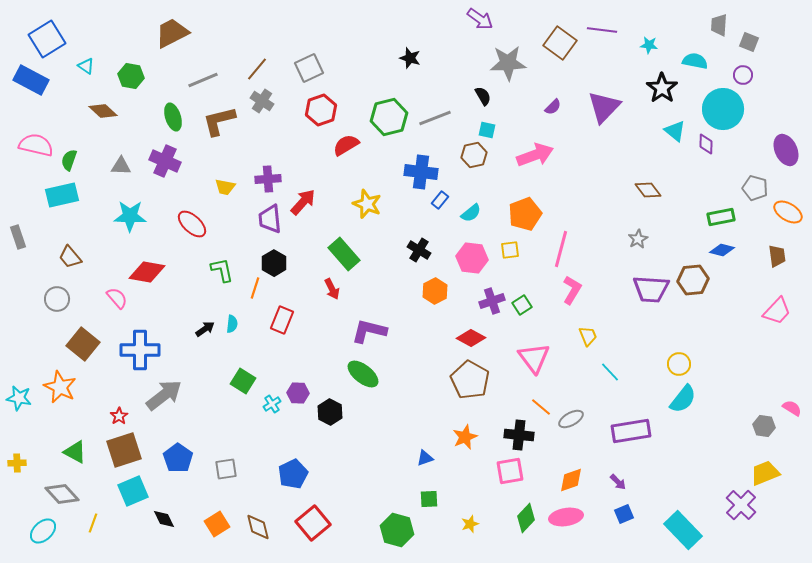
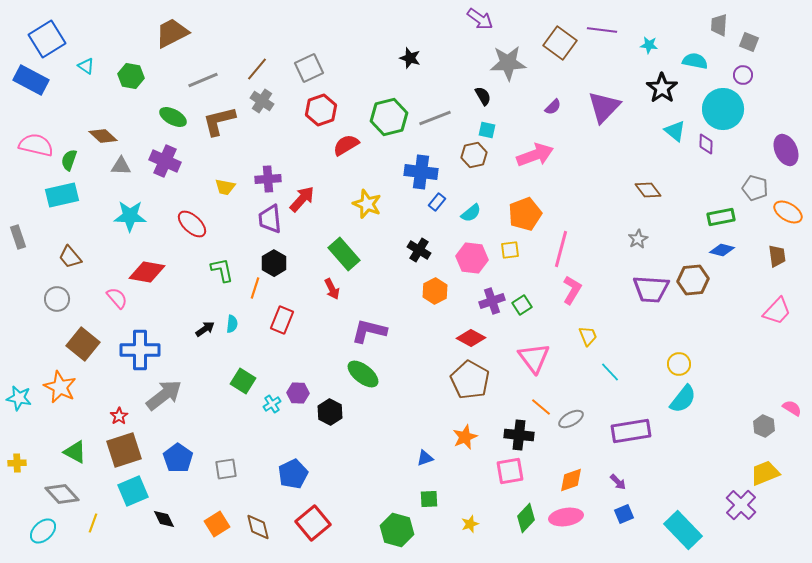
brown diamond at (103, 111): moved 25 px down
green ellipse at (173, 117): rotated 44 degrees counterclockwise
blue rectangle at (440, 200): moved 3 px left, 2 px down
red arrow at (303, 202): moved 1 px left, 3 px up
gray hexagon at (764, 426): rotated 15 degrees clockwise
